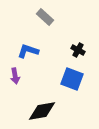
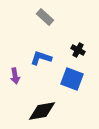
blue L-shape: moved 13 px right, 7 px down
